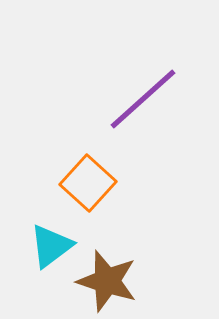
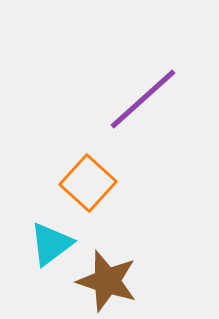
cyan triangle: moved 2 px up
